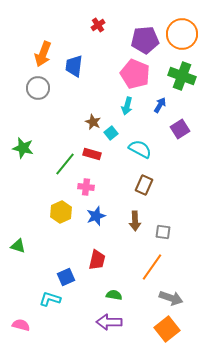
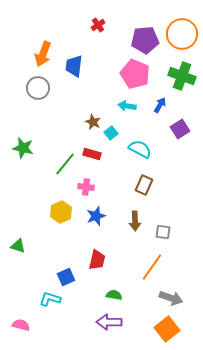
cyan arrow: rotated 84 degrees clockwise
